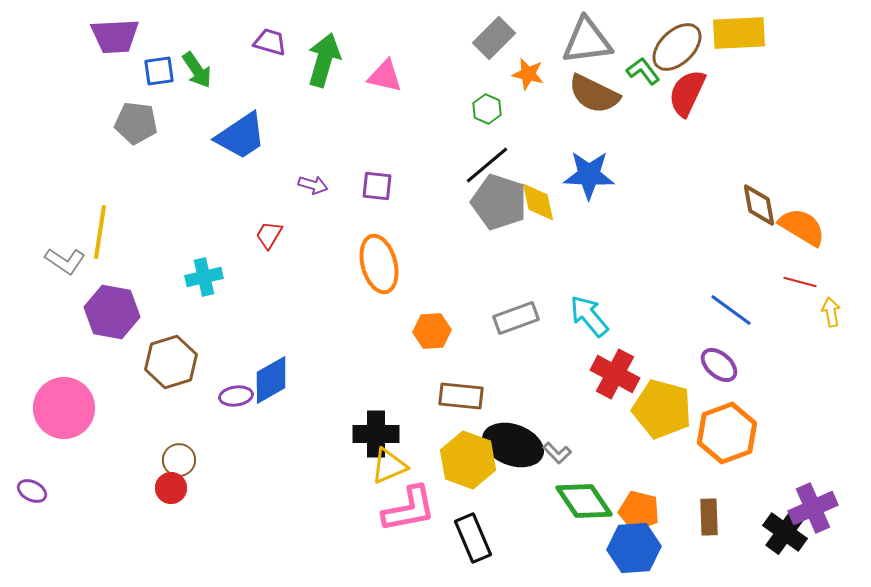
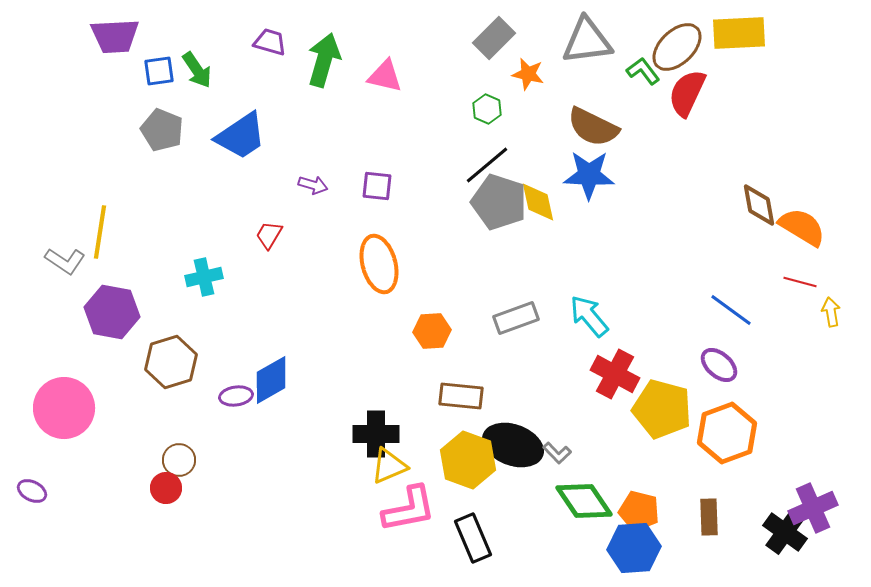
brown semicircle at (594, 94): moved 1 px left, 33 px down
gray pentagon at (136, 123): moved 26 px right, 7 px down; rotated 15 degrees clockwise
red circle at (171, 488): moved 5 px left
